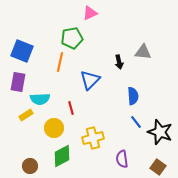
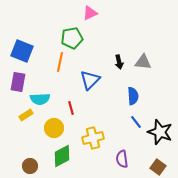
gray triangle: moved 10 px down
